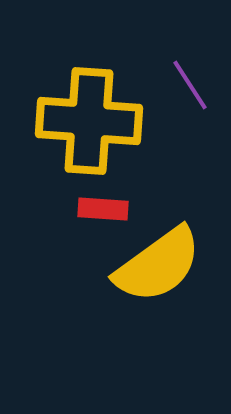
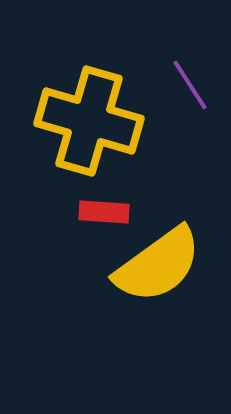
yellow cross: rotated 12 degrees clockwise
red rectangle: moved 1 px right, 3 px down
